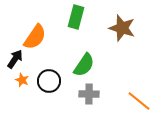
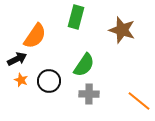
brown star: moved 2 px down
orange semicircle: moved 1 px up
black arrow: moved 2 px right; rotated 30 degrees clockwise
orange star: moved 1 px left
